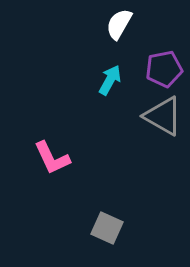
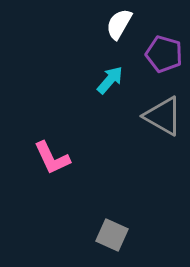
purple pentagon: moved 15 px up; rotated 27 degrees clockwise
cyan arrow: rotated 12 degrees clockwise
gray square: moved 5 px right, 7 px down
